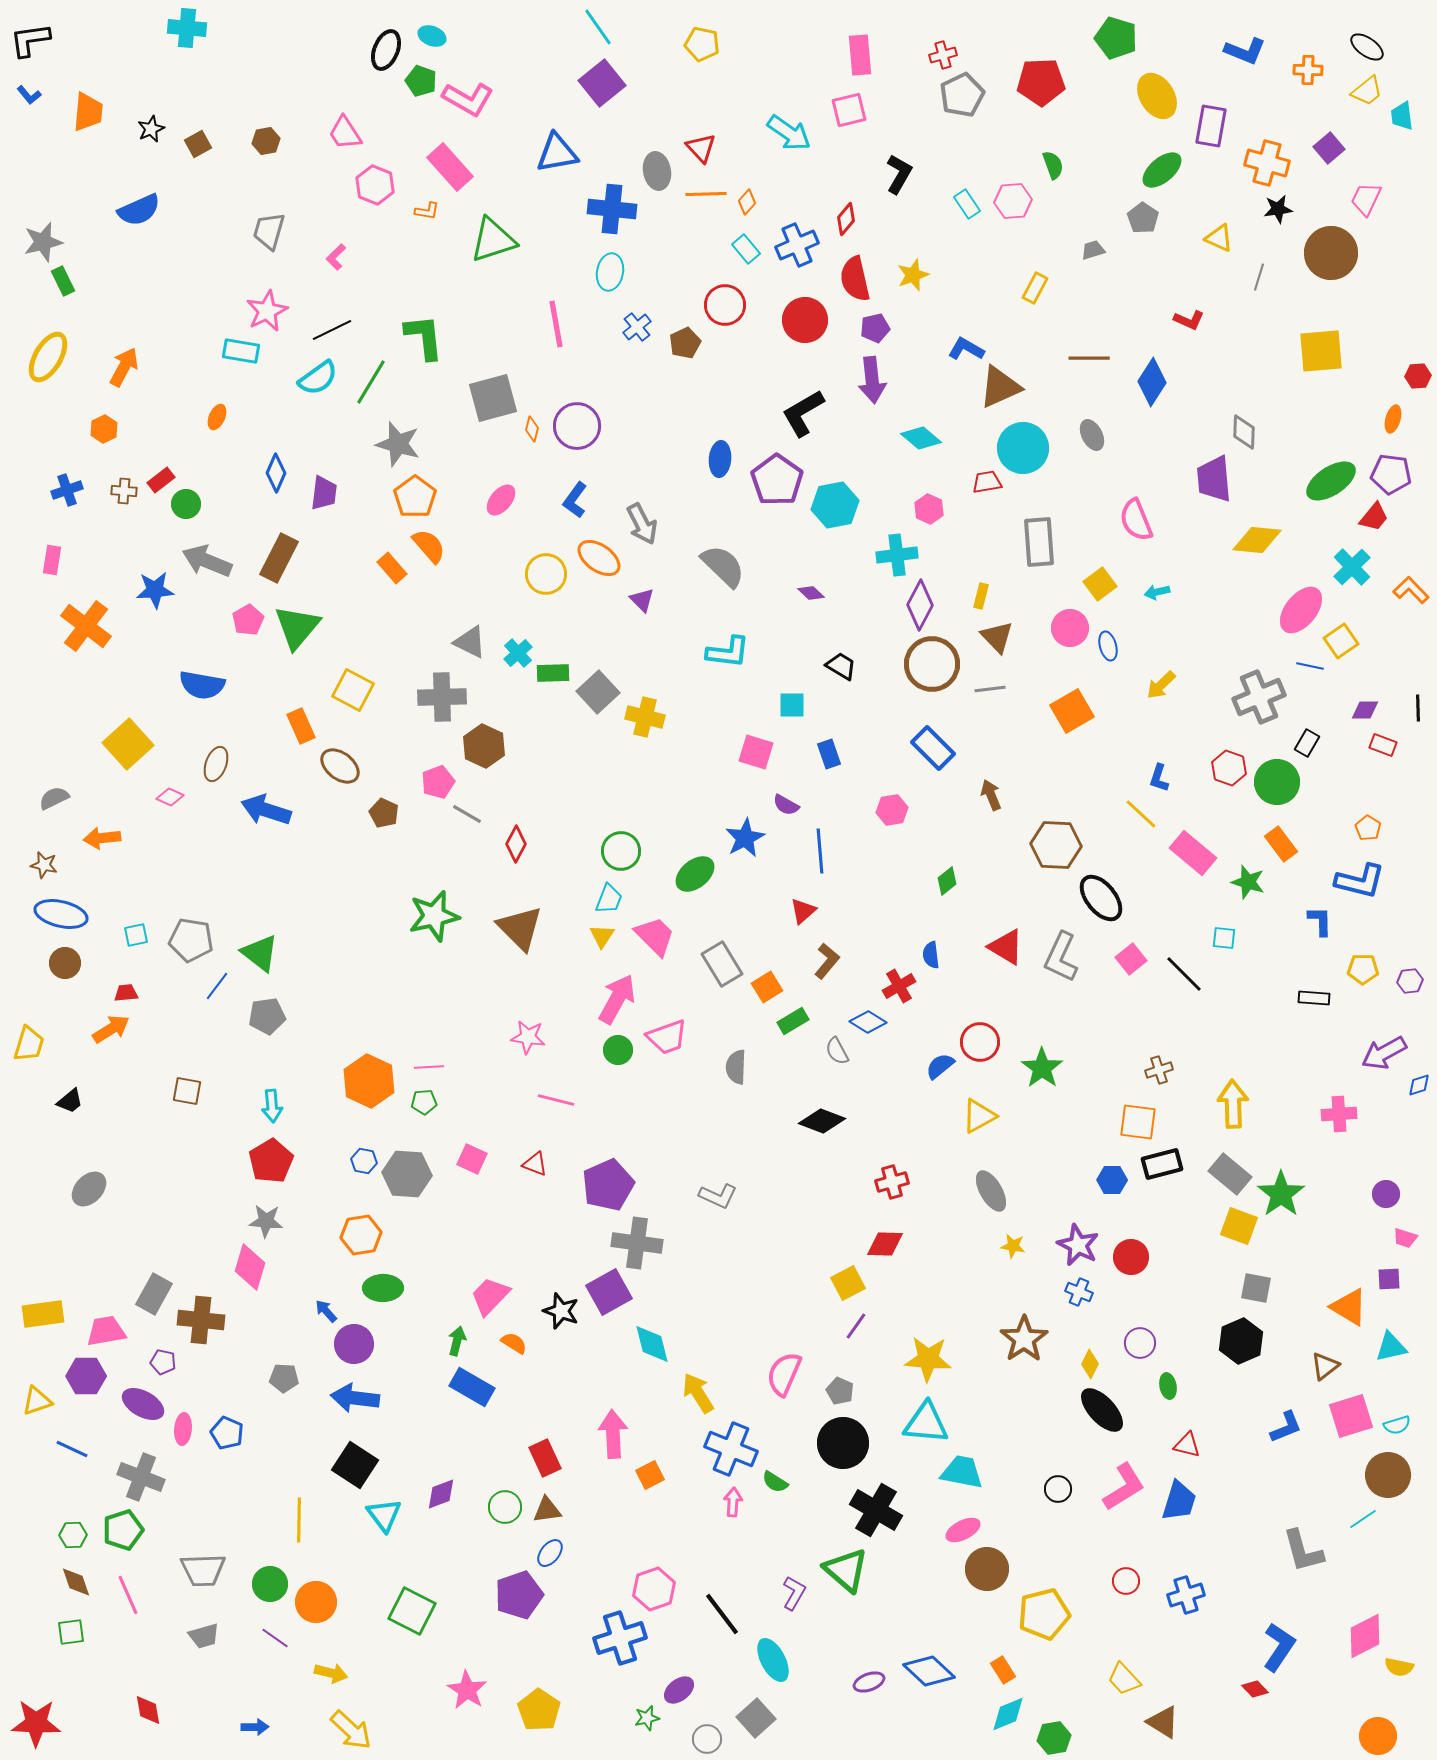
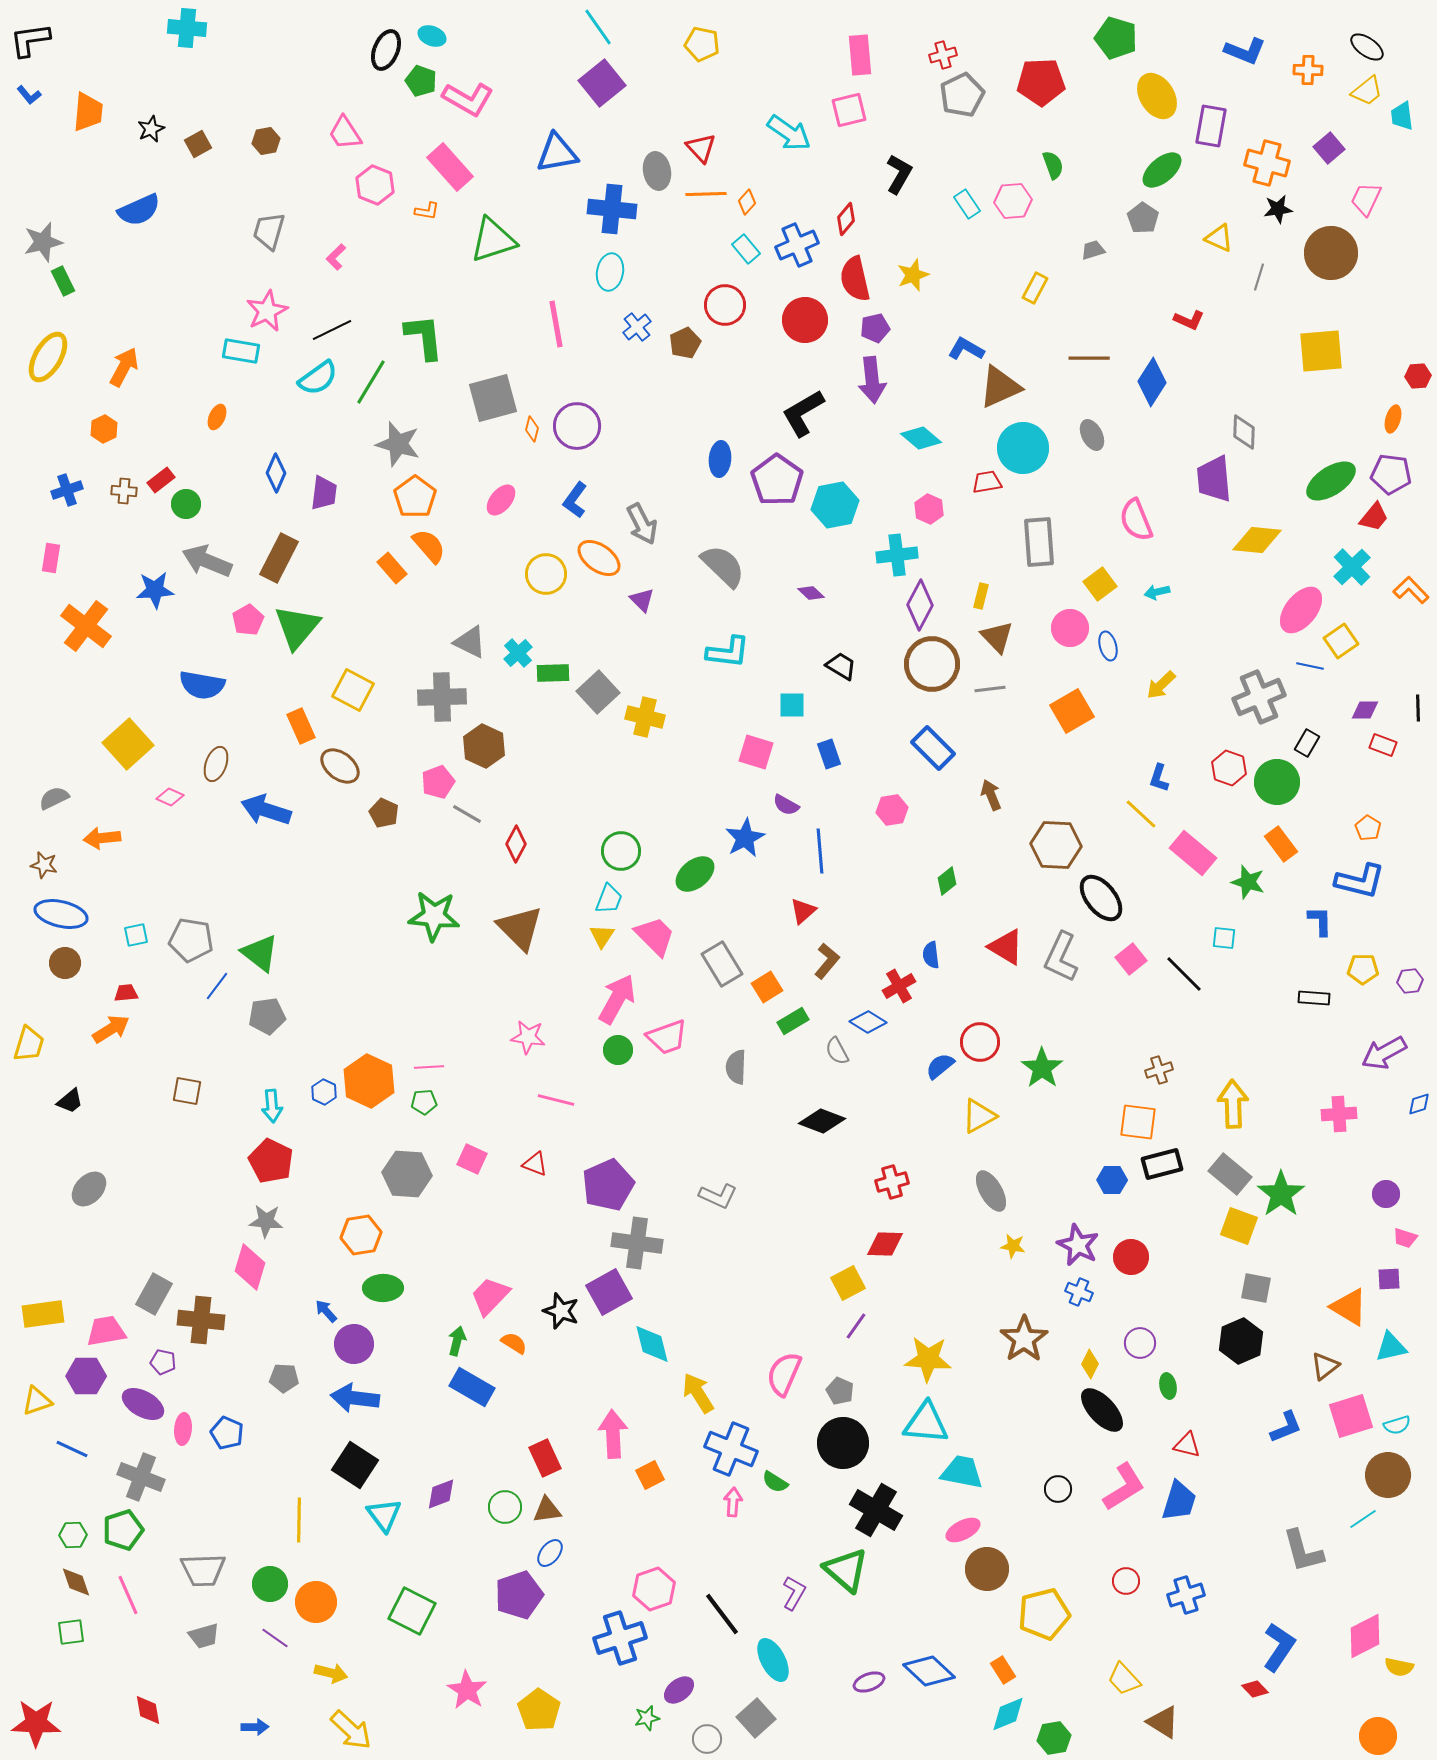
pink rectangle at (52, 560): moved 1 px left, 2 px up
green star at (434, 916): rotated 18 degrees clockwise
blue diamond at (1419, 1085): moved 19 px down
red pentagon at (271, 1161): rotated 15 degrees counterclockwise
blue hexagon at (364, 1161): moved 40 px left, 69 px up; rotated 15 degrees clockwise
